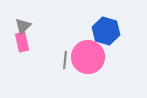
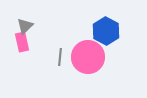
gray triangle: moved 2 px right
blue hexagon: rotated 12 degrees clockwise
gray line: moved 5 px left, 3 px up
